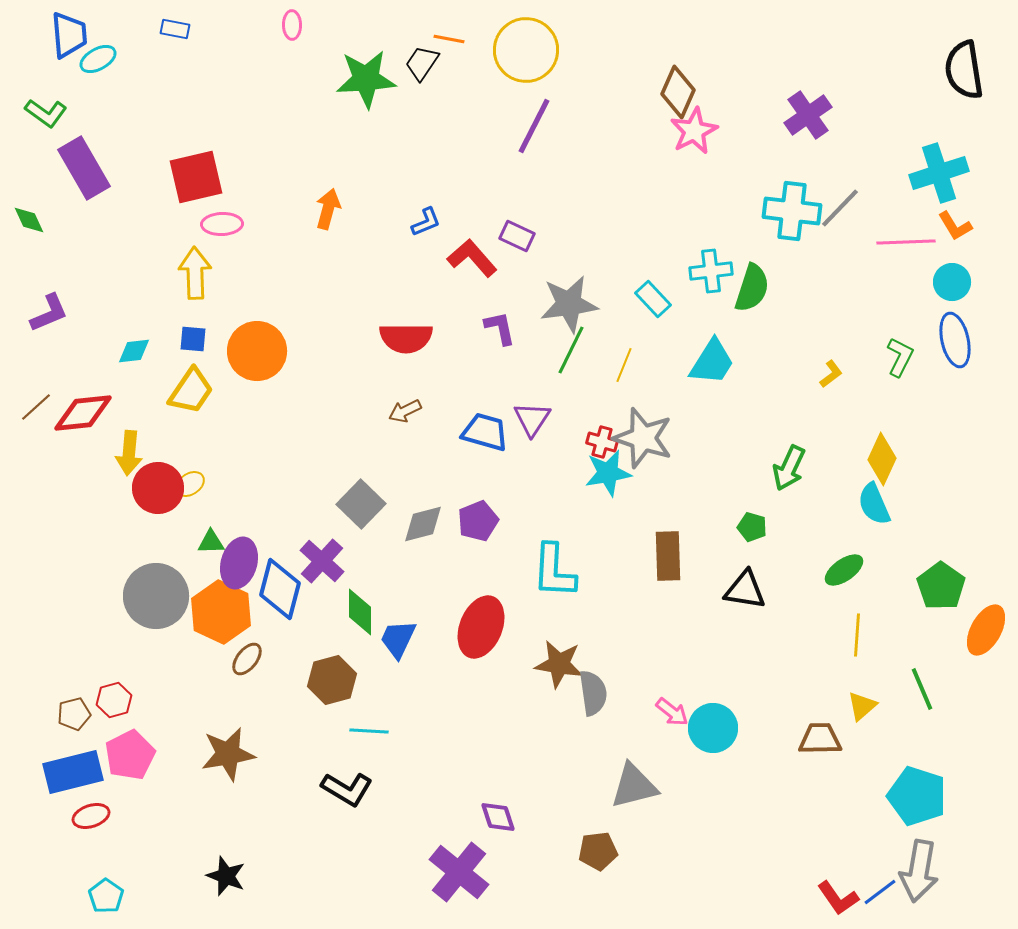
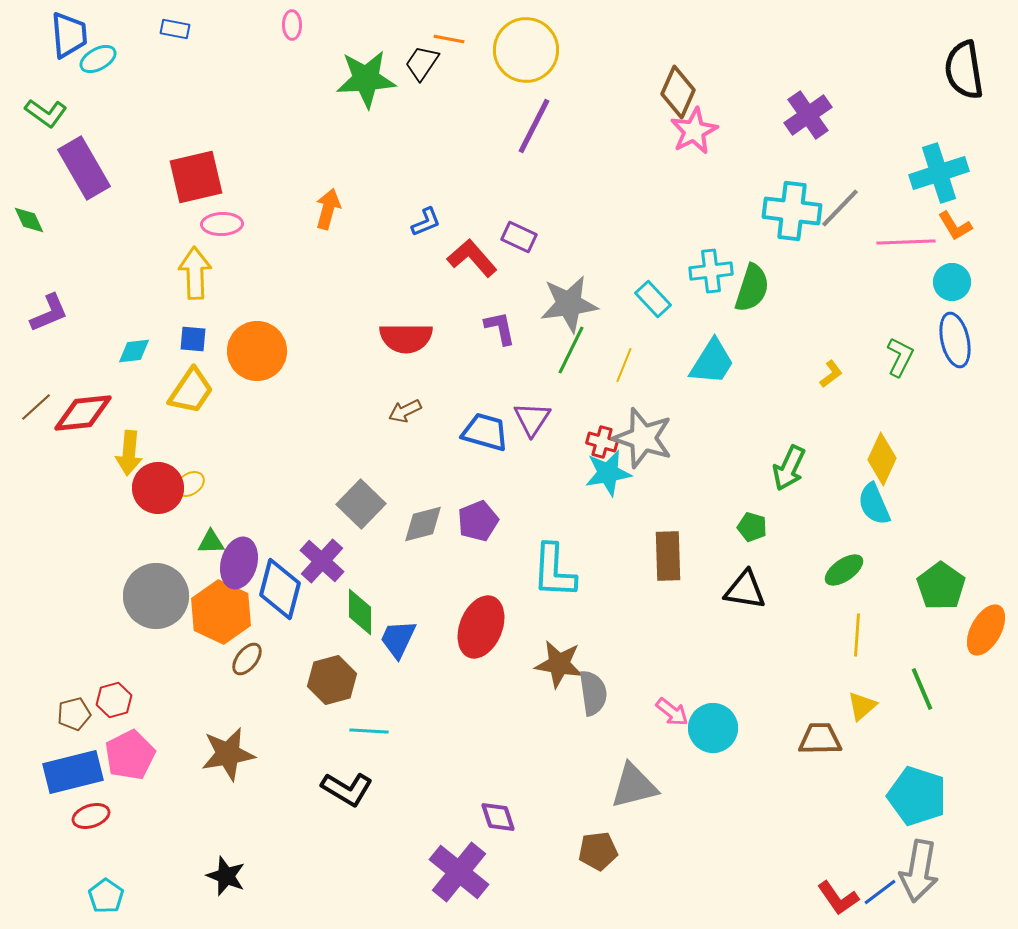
purple rectangle at (517, 236): moved 2 px right, 1 px down
